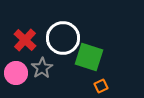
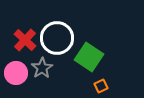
white circle: moved 6 px left
green square: rotated 16 degrees clockwise
